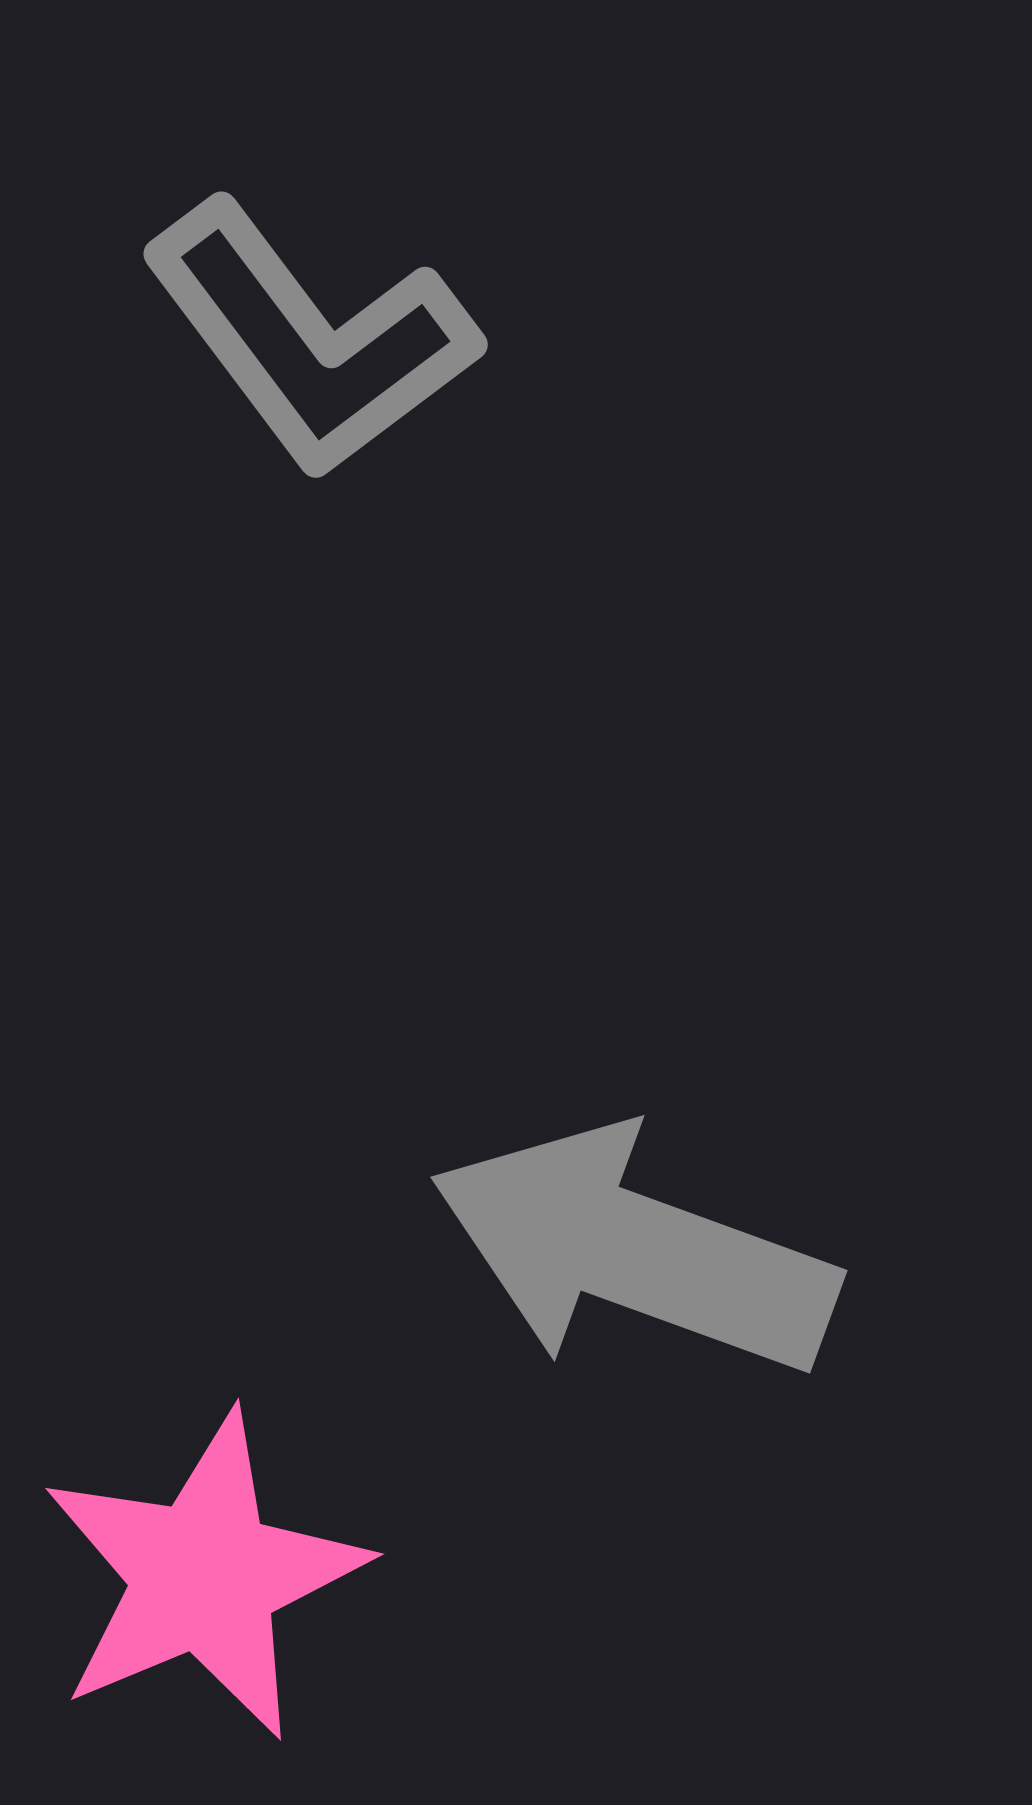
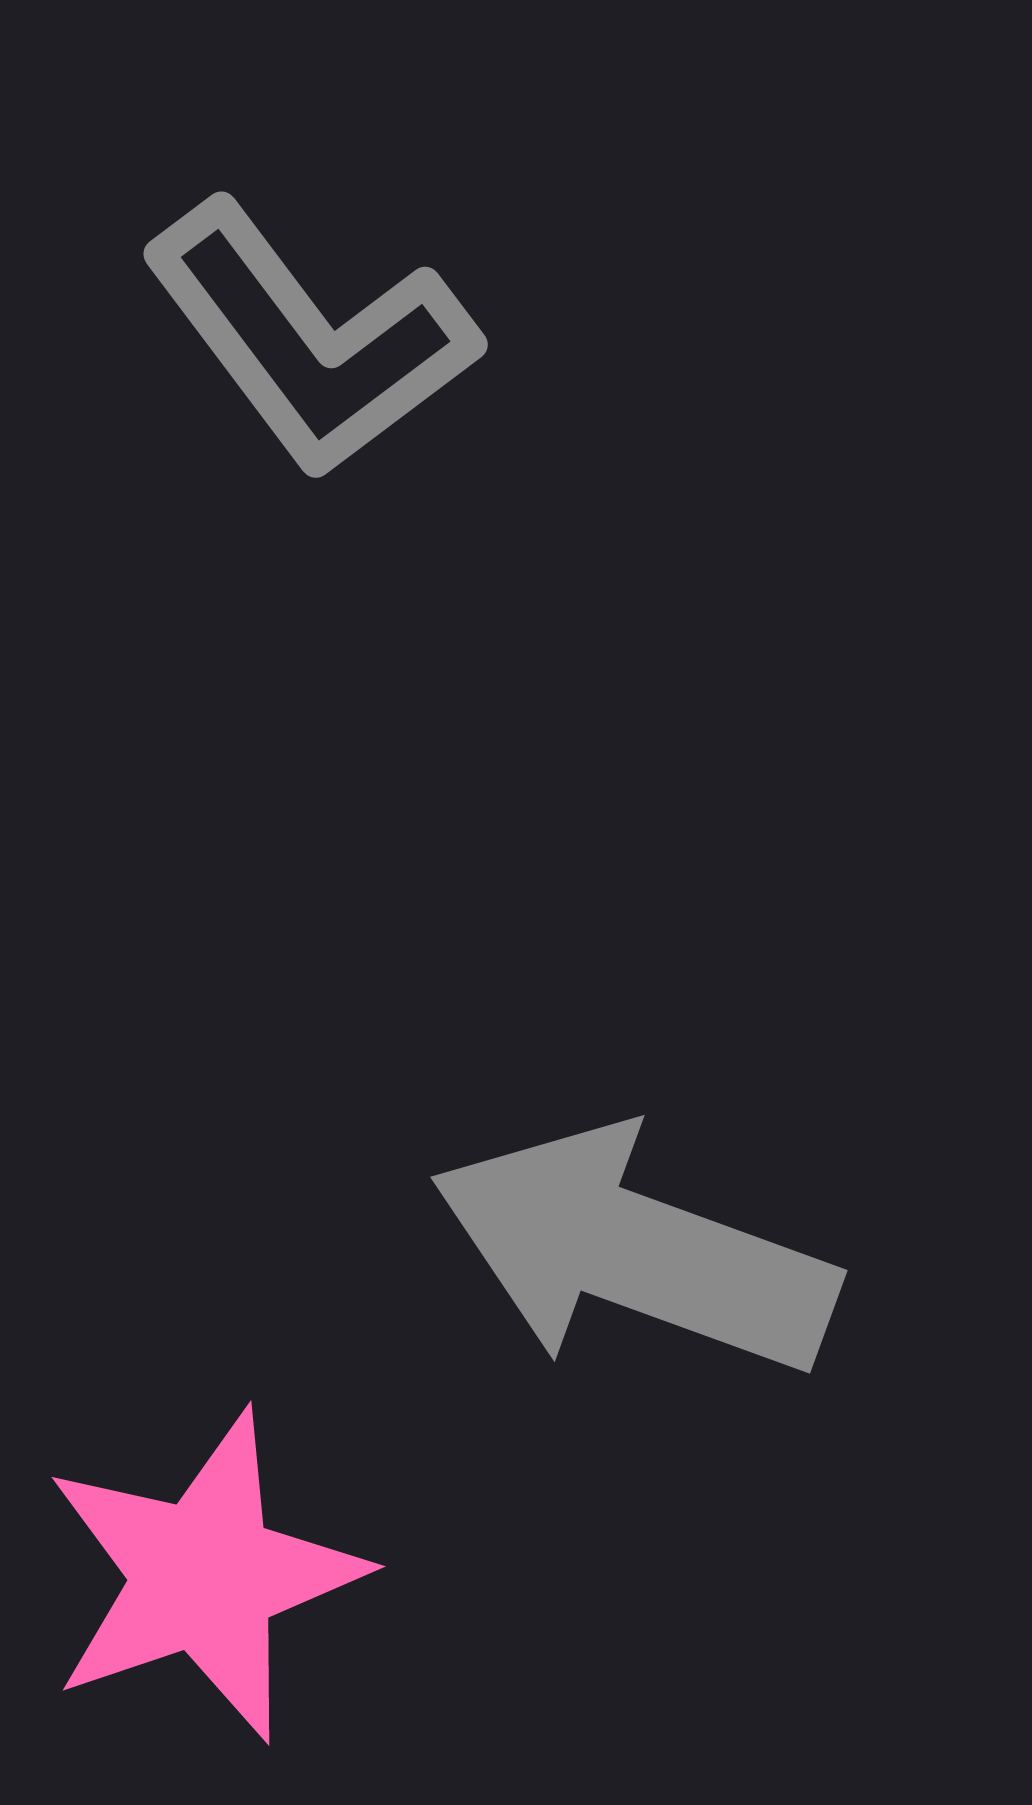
pink star: rotated 4 degrees clockwise
